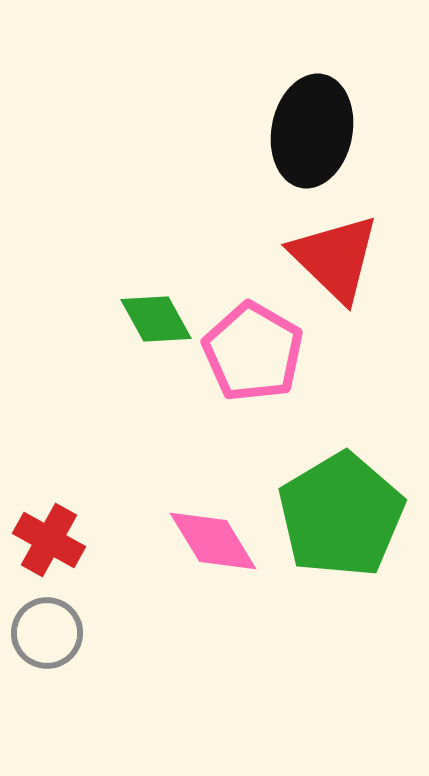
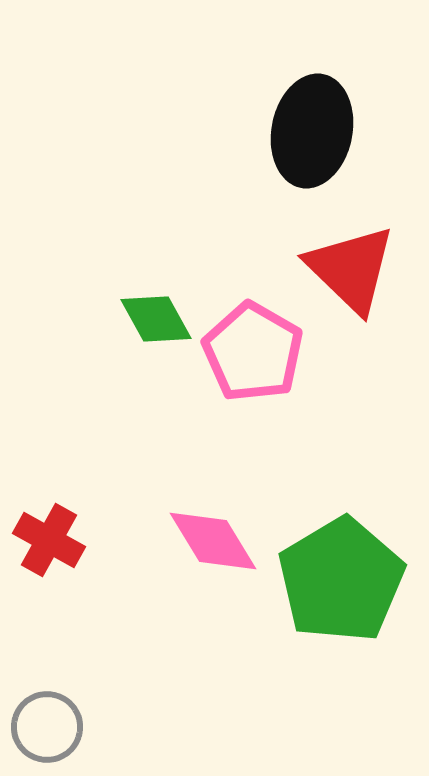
red triangle: moved 16 px right, 11 px down
green pentagon: moved 65 px down
gray circle: moved 94 px down
